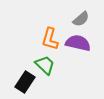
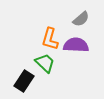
purple semicircle: moved 2 px left, 2 px down; rotated 10 degrees counterclockwise
green trapezoid: moved 2 px up
black rectangle: moved 1 px left, 1 px up
